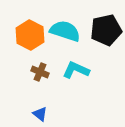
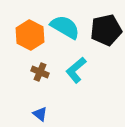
cyan semicircle: moved 4 px up; rotated 12 degrees clockwise
cyan L-shape: rotated 64 degrees counterclockwise
